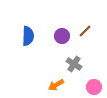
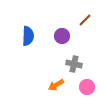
brown line: moved 11 px up
gray cross: rotated 21 degrees counterclockwise
pink circle: moved 7 px left
